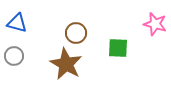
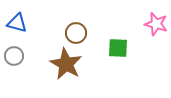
pink star: moved 1 px right
